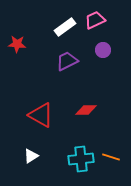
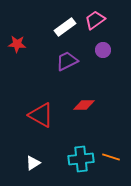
pink trapezoid: rotated 10 degrees counterclockwise
red diamond: moved 2 px left, 5 px up
white triangle: moved 2 px right, 7 px down
